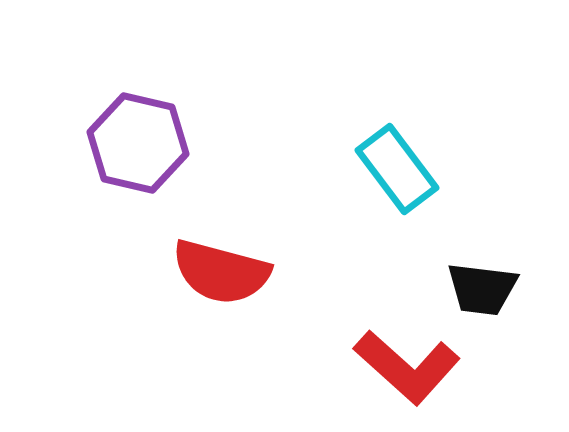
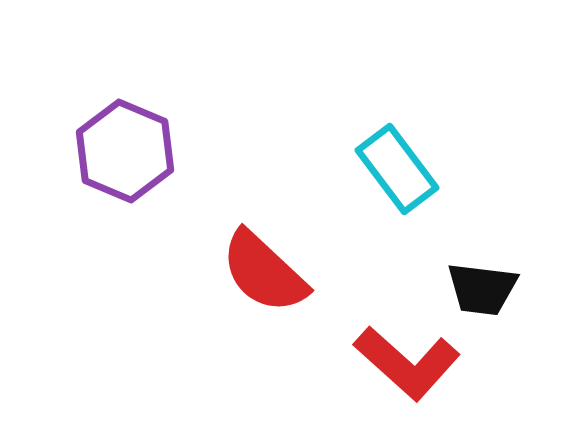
purple hexagon: moved 13 px left, 8 px down; rotated 10 degrees clockwise
red semicircle: moved 43 px right; rotated 28 degrees clockwise
red L-shape: moved 4 px up
